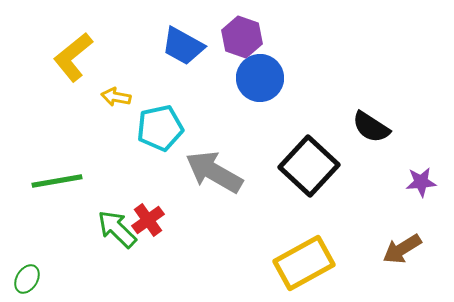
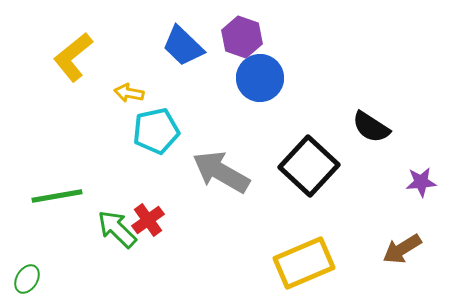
blue trapezoid: rotated 15 degrees clockwise
yellow arrow: moved 13 px right, 4 px up
cyan pentagon: moved 4 px left, 3 px down
gray arrow: moved 7 px right
green line: moved 15 px down
yellow rectangle: rotated 6 degrees clockwise
